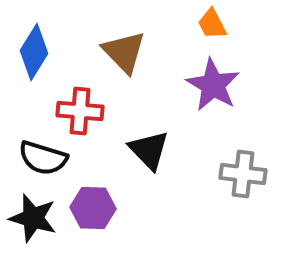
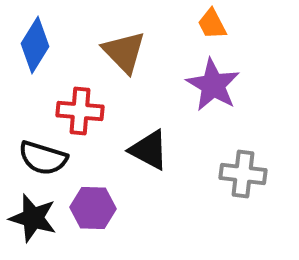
blue diamond: moved 1 px right, 7 px up
black triangle: rotated 18 degrees counterclockwise
